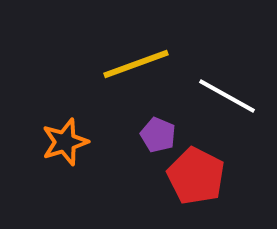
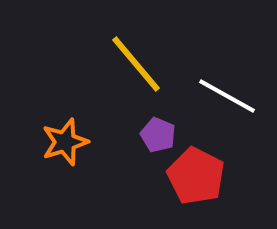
yellow line: rotated 70 degrees clockwise
